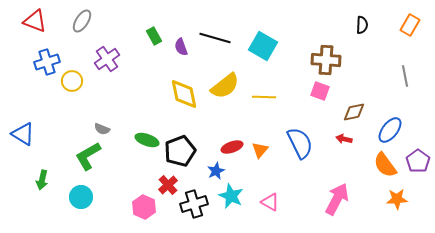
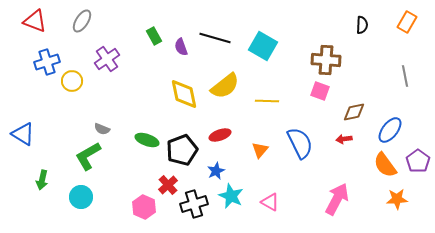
orange rectangle: moved 3 px left, 3 px up
yellow line: moved 3 px right, 4 px down
red arrow: rotated 21 degrees counterclockwise
red ellipse: moved 12 px left, 12 px up
black pentagon: moved 2 px right, 1 px up
